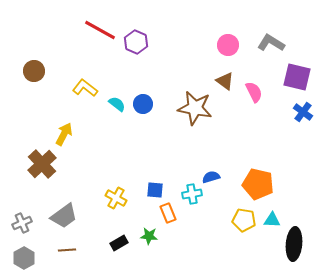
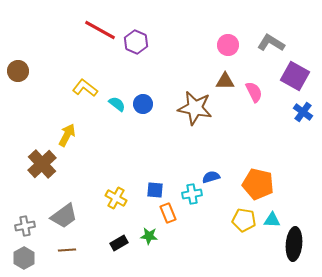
brown circle: moved 16 px left
purple square: moved 2 px left, 1 px up; rotated 16 degrees clockwise
brown triangle: rotated 36 degrees counterclockwise
yellow arrow: moved 3 px right, 1 px down
gray cross: moved 3 px right, 3 px down; rotated 12 degrees clockwise
